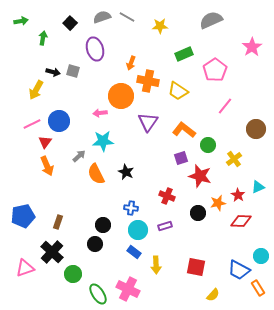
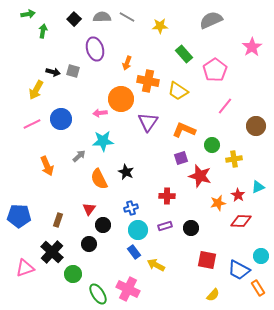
gray semicircle at (102, 17): rotated 18 degrees clockwise
green arrow at (21, 21): moved 7 px right, 7 px up
black square at (70, 23): moved 4 px right, 4 px up
green arrow at (43, 38): moved 7 px up
green rectangle at (184, 54): rotated 72 degrees clockwise
orange arrow at (131, 63): moved 4 px left
orange circle at (121, 96): moved 3 px down
blue circle at (59, 121): moved 2 px right, 2 px up
brown circle at (256, 129): moved 3 px up
orange L-shape at (184, 130): rotated 15 degrees counterclockwise
red triangle at (45, 142): moved 44 px right, 67 px down
green circle at (208, 145): moved 4 px right
yellow cross at (234, 159): rotated 28 degrees clockwise
orange semicircle at (96, 174): moved 3 px right, 5 px down
red cross at (167, 196): rotated 21 degrees counterclockwise
blue cross at (131, 208): rotated 24 degrees counterclockwise
black circle at (198, 213): moved 7 px left, 15 px down
blue pentagon at (23, 216): moved 4 px left; rotated 15 degrees clockwise
brown rectangle at (58, 222): moved 2 px up
black circle at (95, 244): moved 6 px left
blue rectangle at (134, 252): rotated 16 degrees clockwise
yellow arrow at (156, 265): rotated 120 degrees clockwise
red square at (196, 267): moved 11 px right, 7 px up
